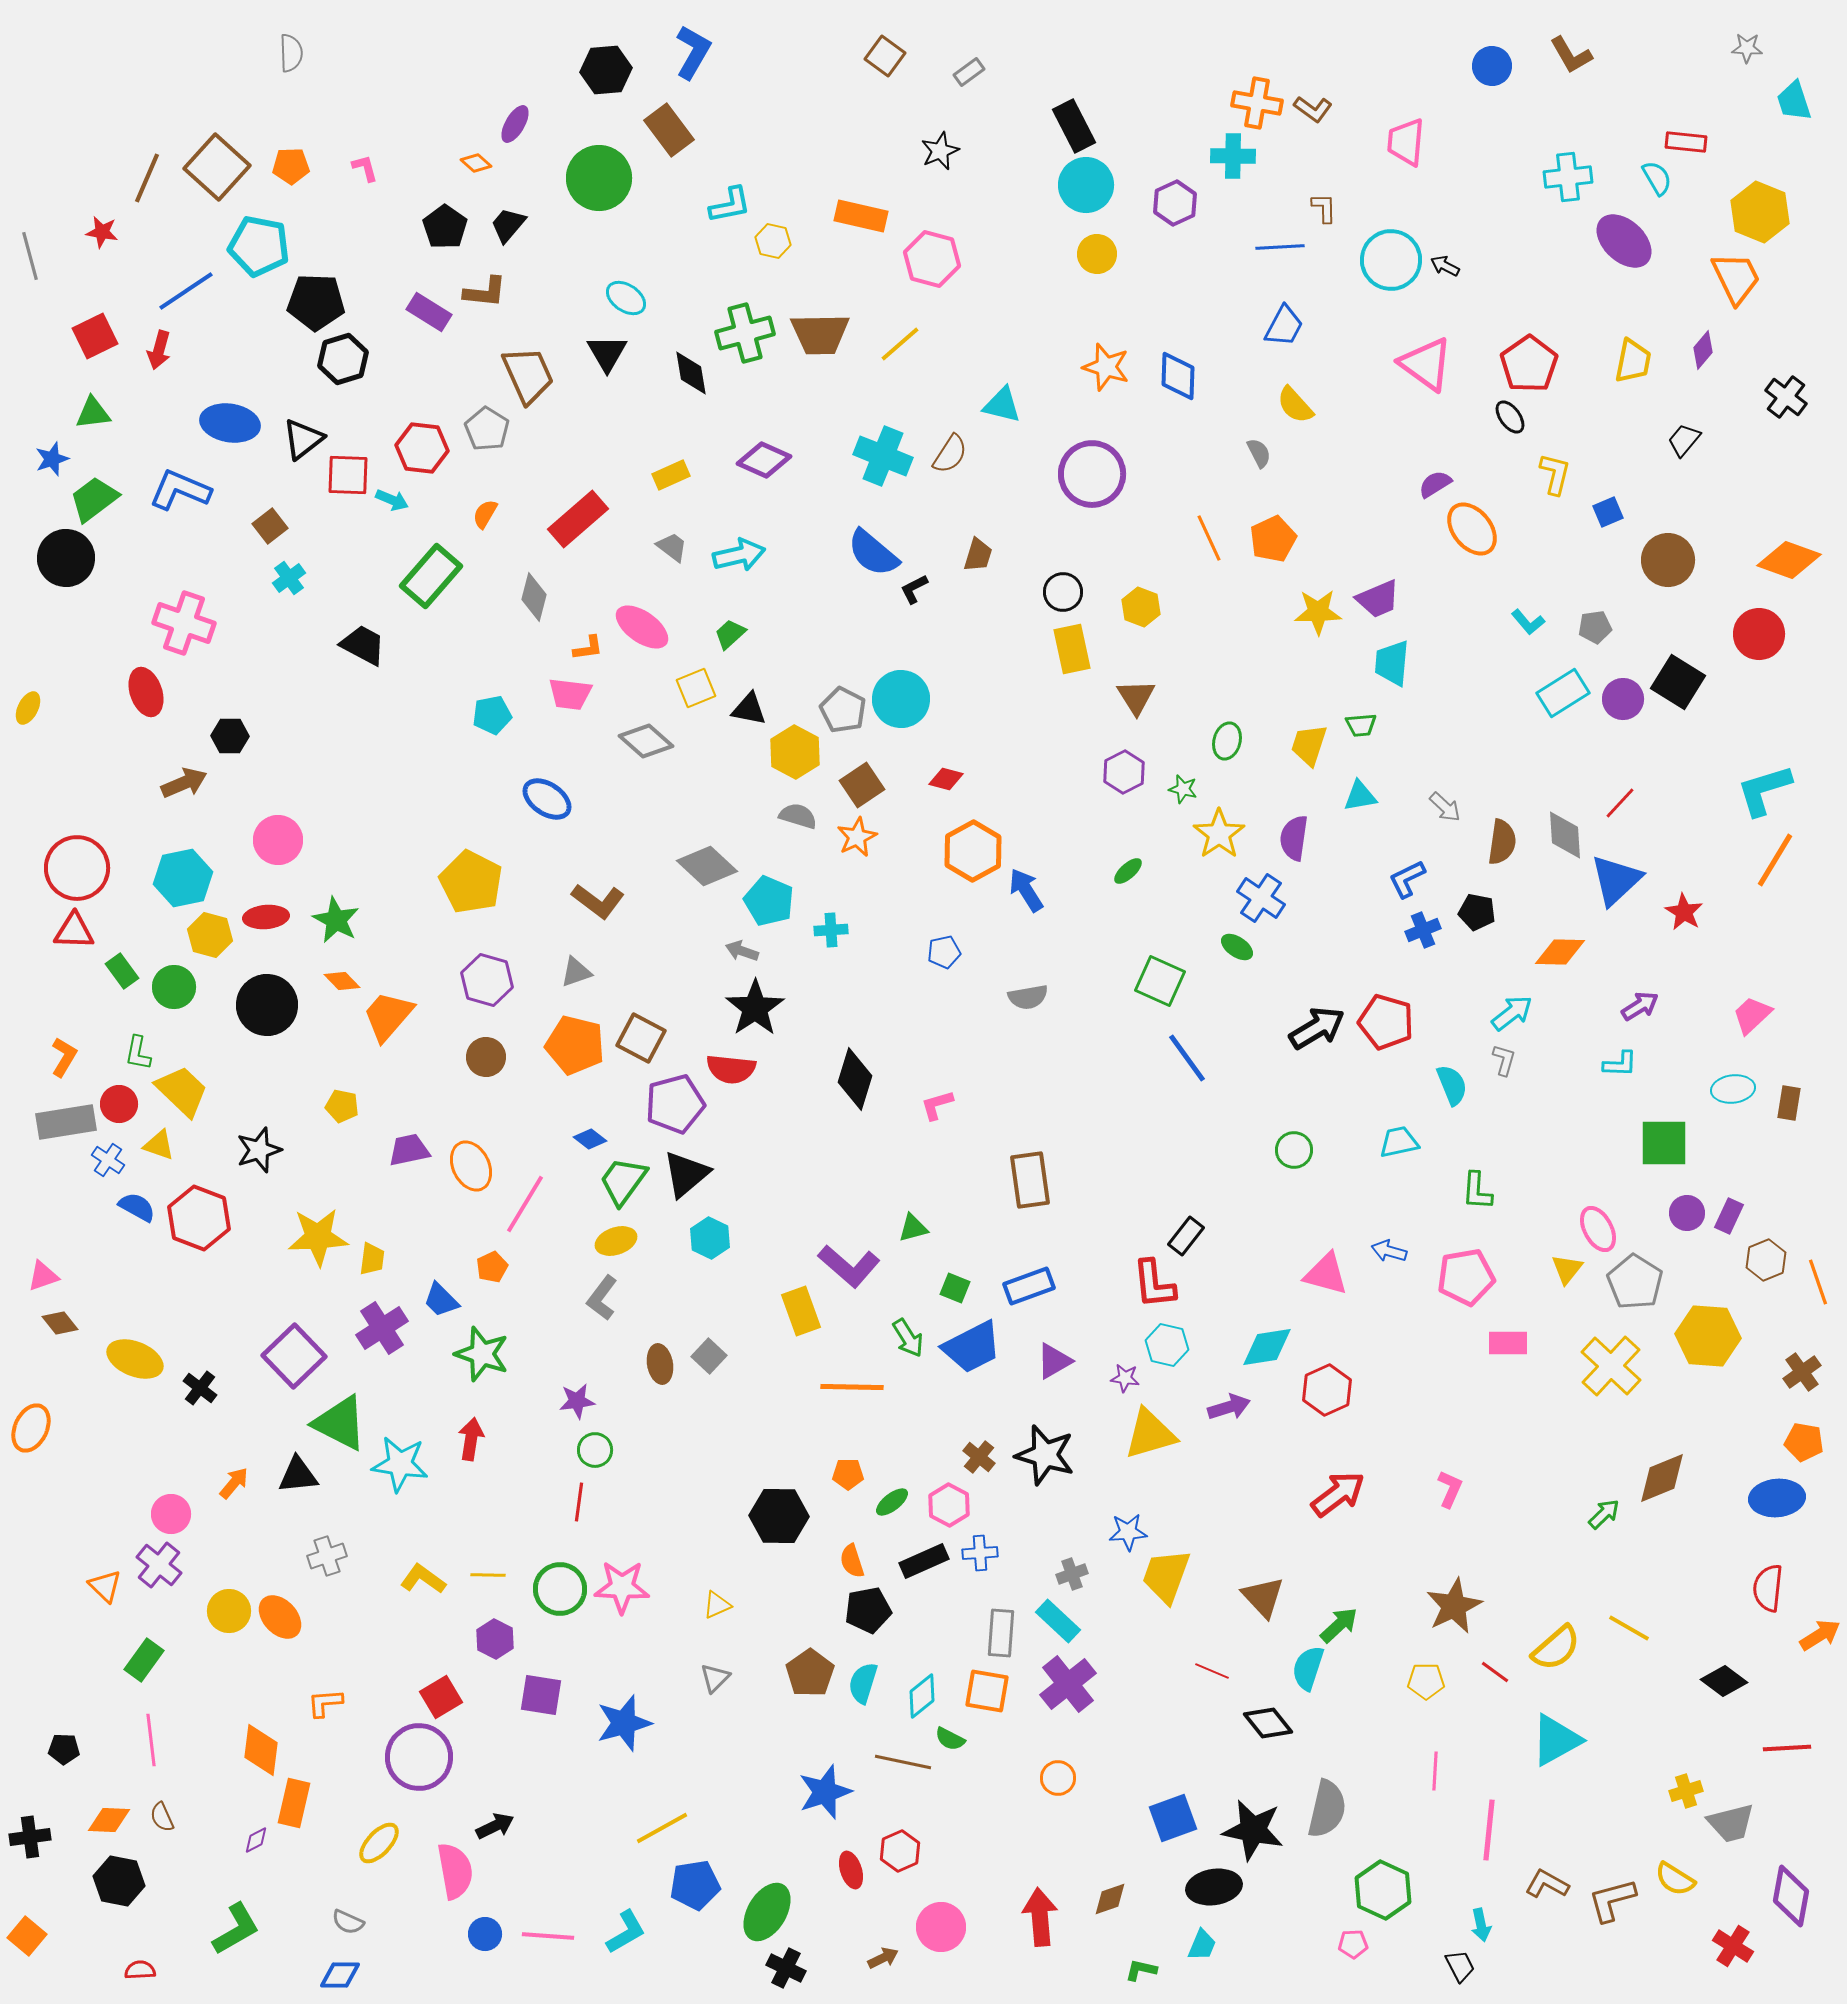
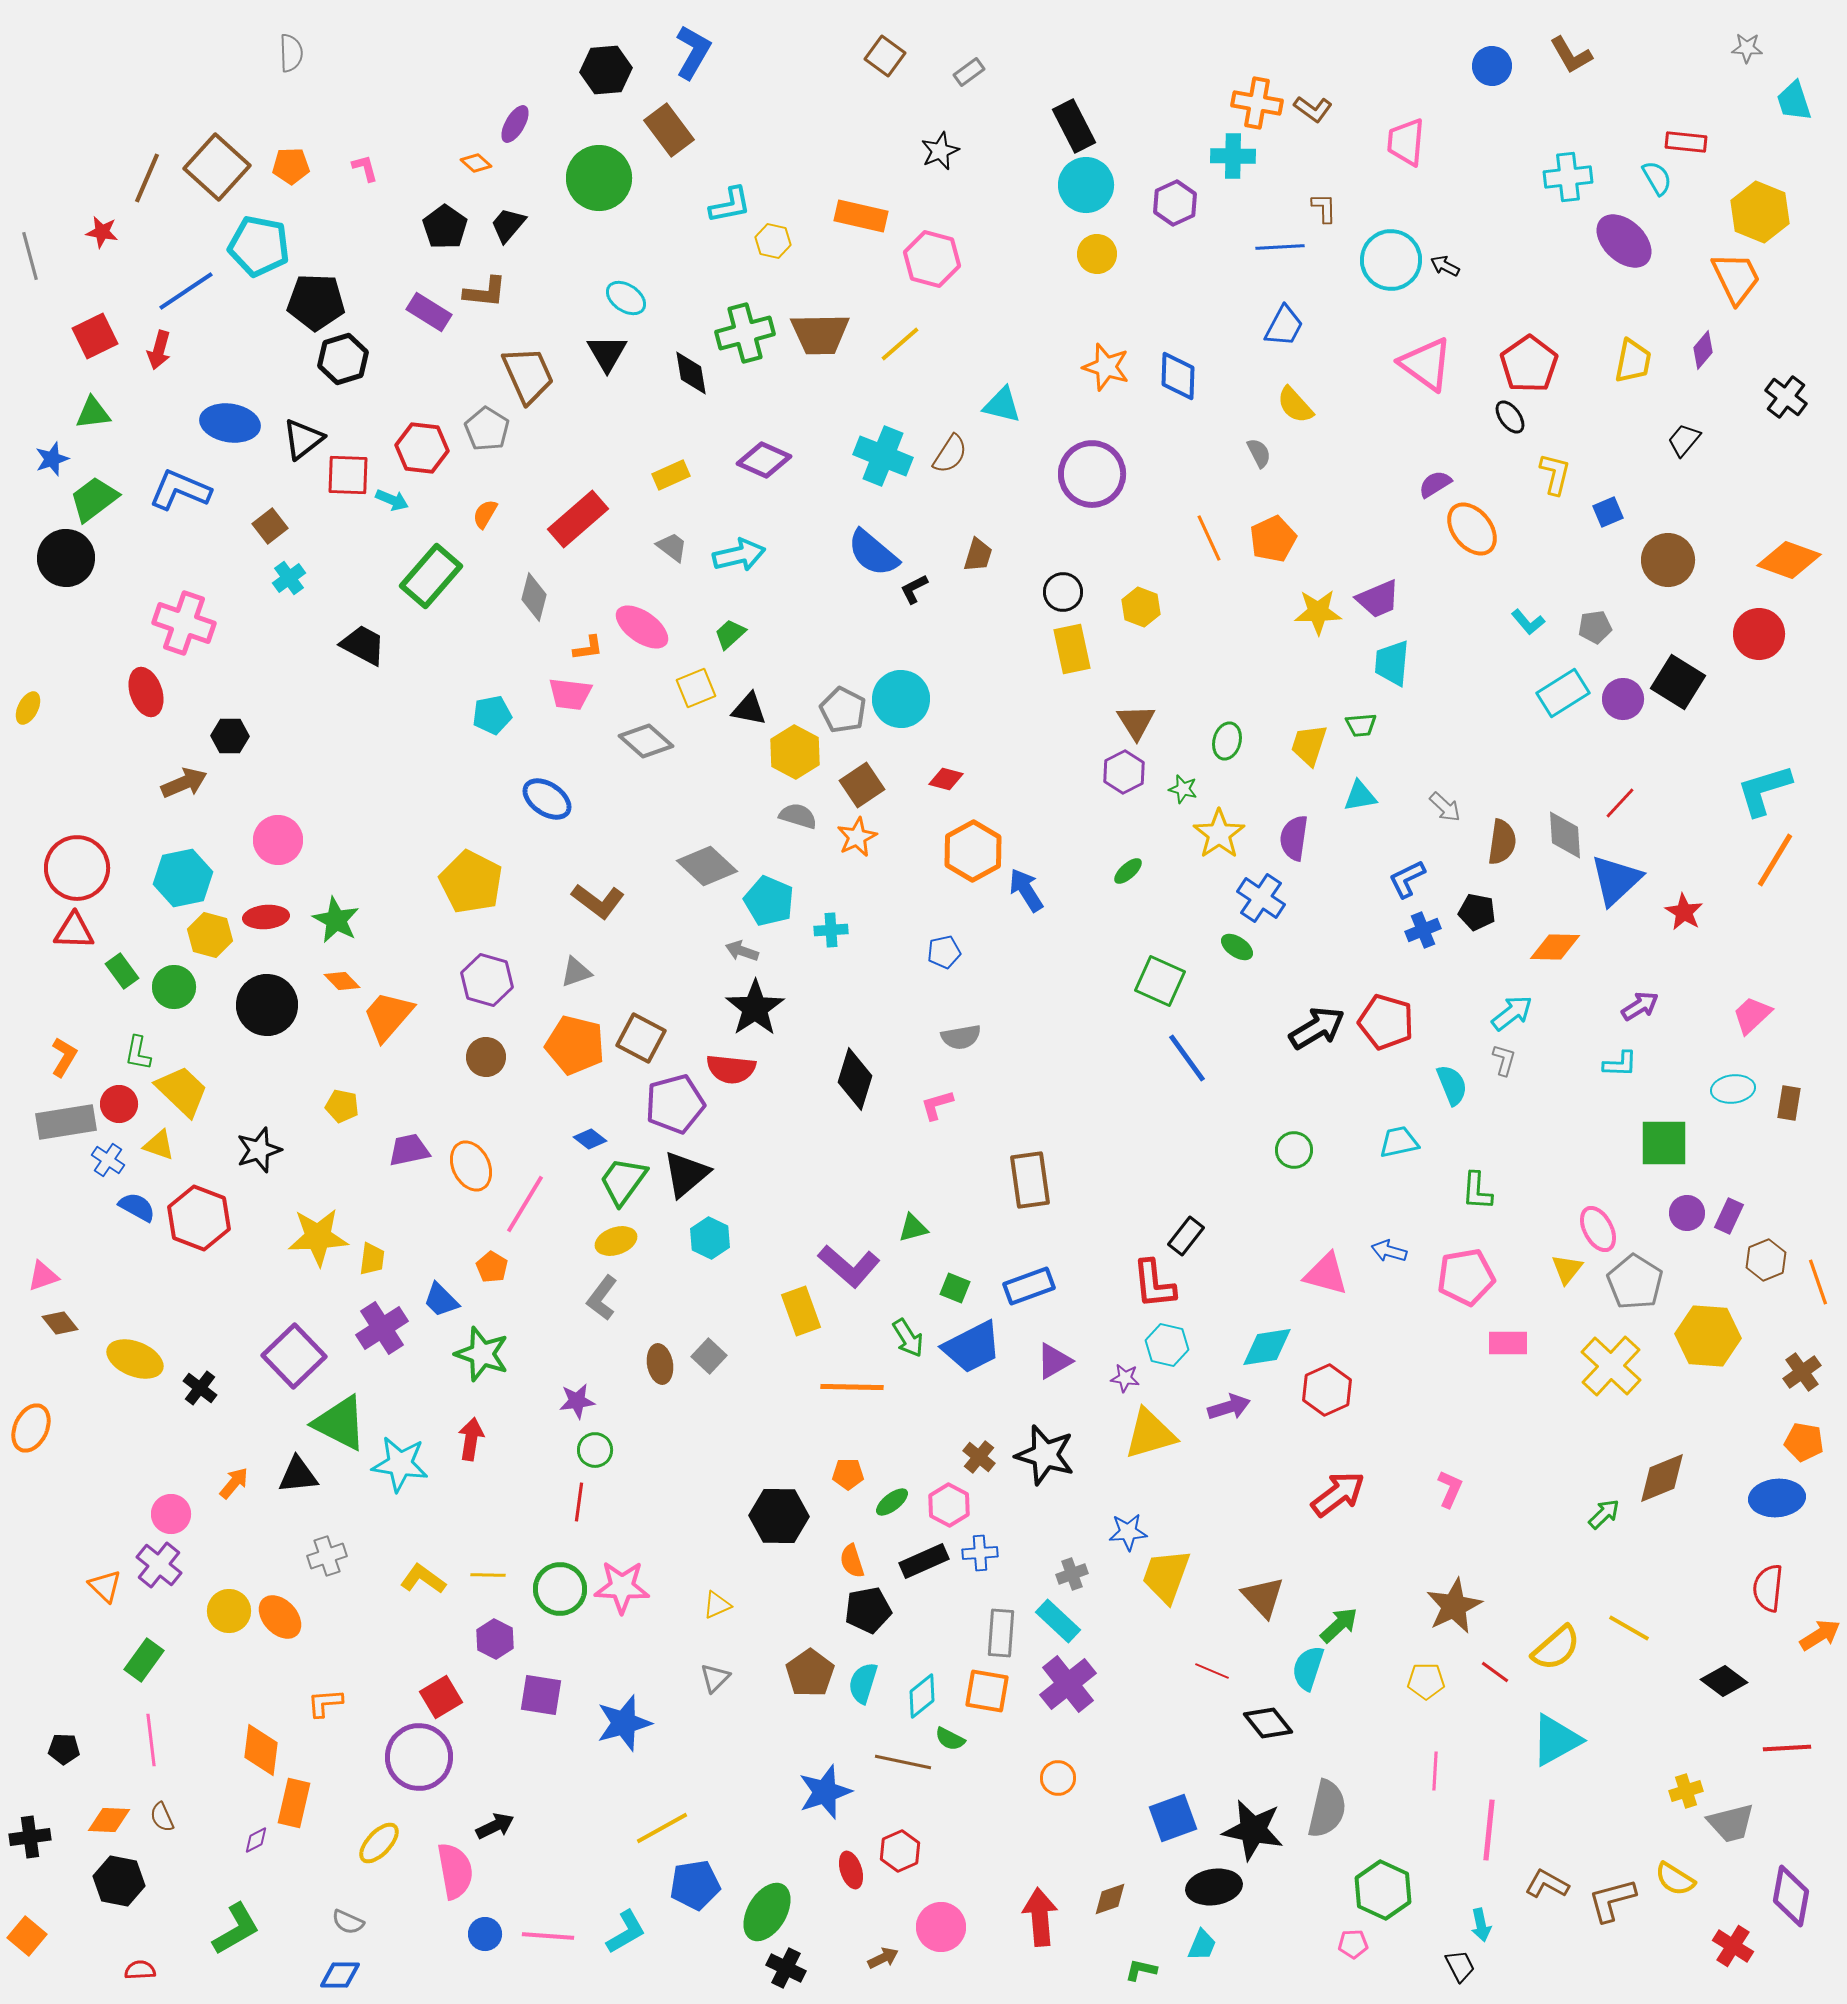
brown triangle at (1136, 697): moved 25 px down
orange diamond at (1560, 952): moved 5 px left, 5 px up
gray semicircle at (1028, 997): moved 67 px left, 40 px down
orange pentagon at (492, 1267): rotated 16 degrees counterclockwise
